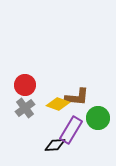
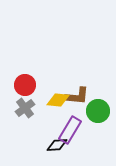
brown L-shape: moved 1 px up
yellow diamond: moved 4 px up; rotated 15 degrees counterclockwise
green circle: moved 7 px up
purple rectangle: moved 1 px left
black diamond: moved 2 px right
